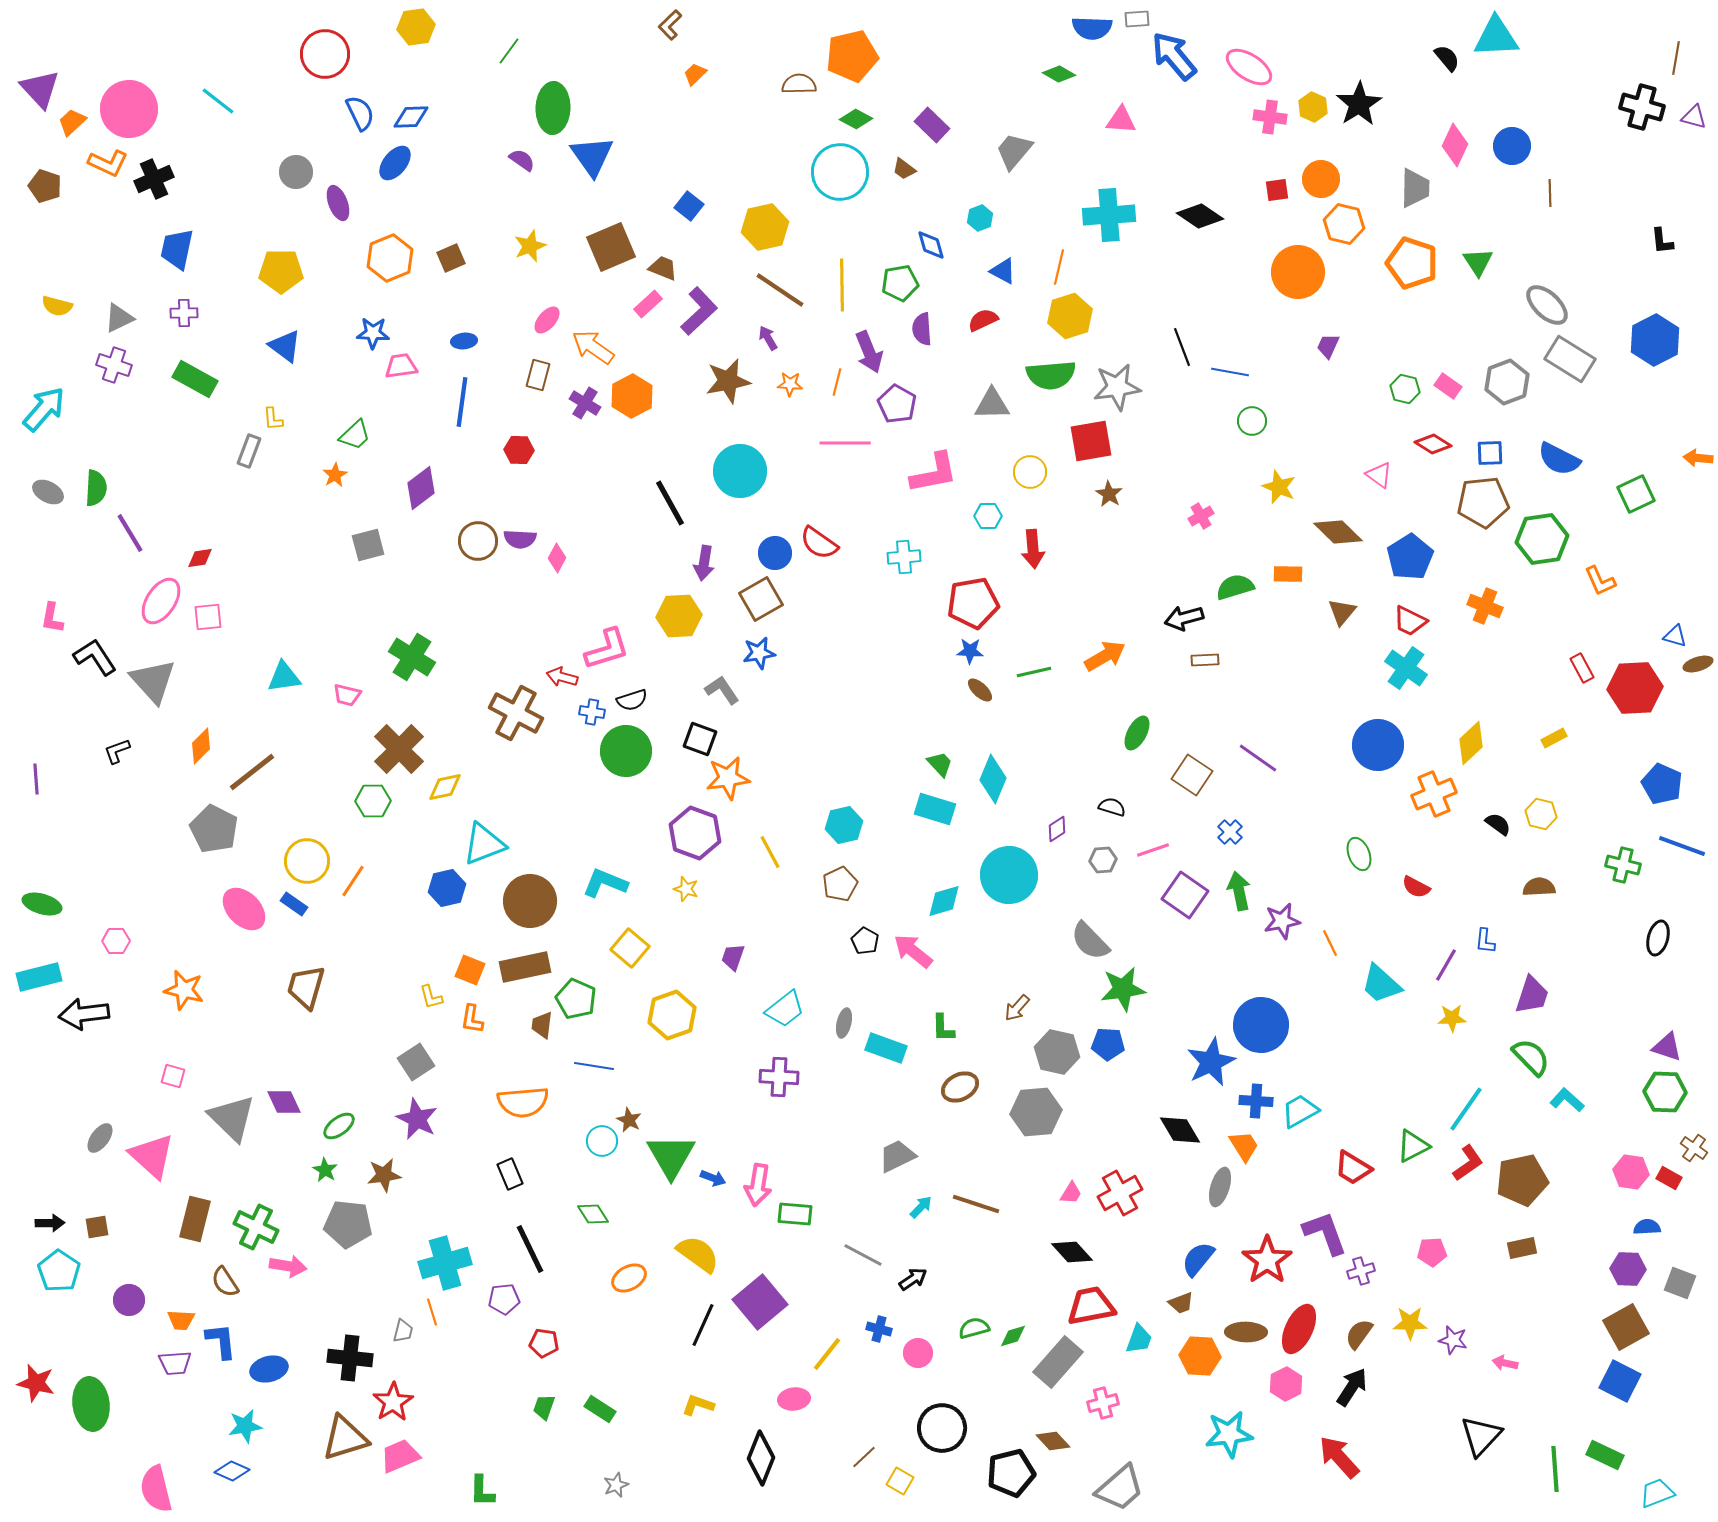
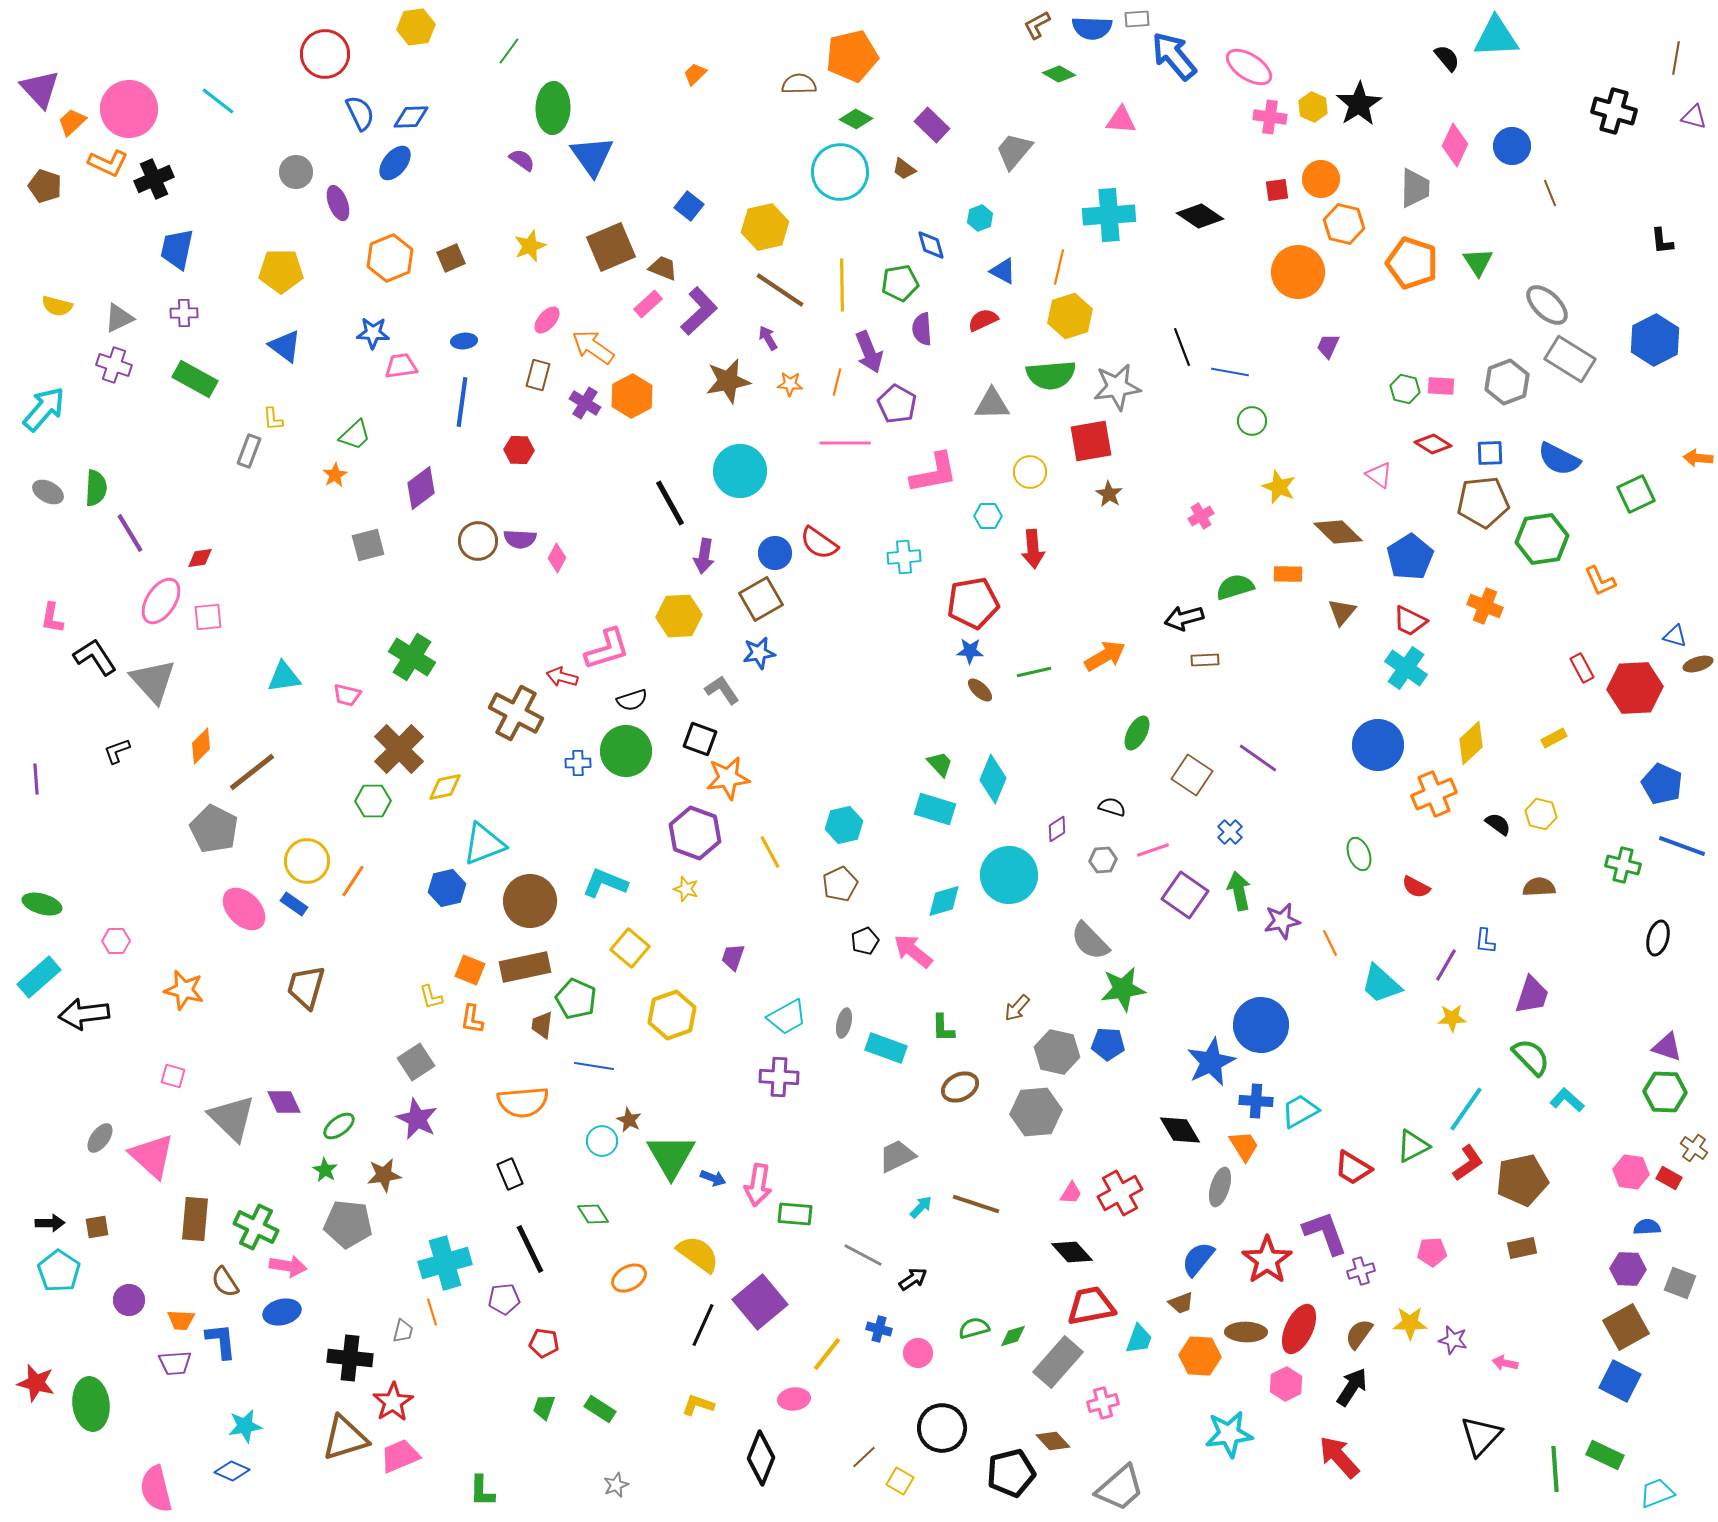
brown L-shape at (670, 25): moved 367 px right; rotated 16 degrees clockwise
black cross at (1642, 107): moved 28 px left, 4 px down
brown line at (1550, 193): rotated 20 degrees counterclockwise
pink rectangle at (1448, 386): moved 7 px left; rotated 32 degrees counterclockwise
purple arrow at (704, 563): moved 7 px up
blue cross at (592, 712): moved 14 px left, 51 px down; rotated 10 degrees counterclockwise
black pentagon at (865, 941): rotated 20 degrees clockwise
cyan rectangle at (39, 977): rotated 27 degrees counterclockwise
cyan trapezoid at (785, 1009): moved 2 px right, 8 px down; rotated 9 degrees clockwise
brown rectangle at (195, 1219): rotated 9 degrees counterclockwise
blue ellipse at (269, 1369): moved 13 px right, 57 px up
